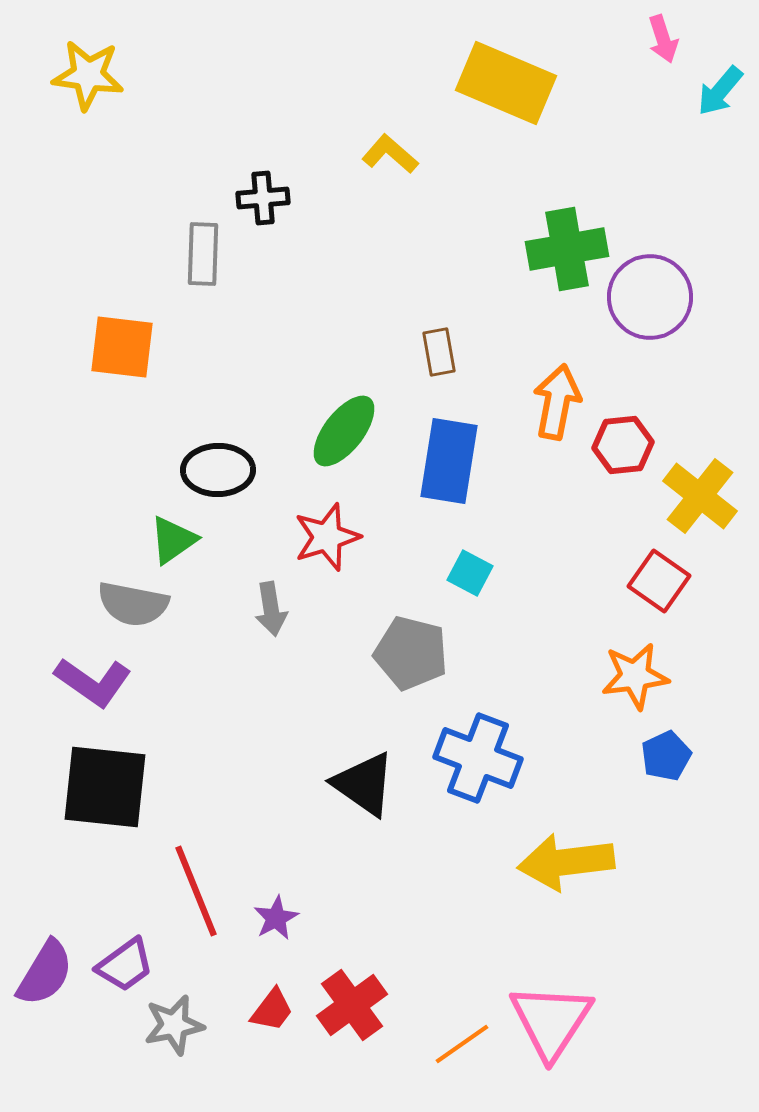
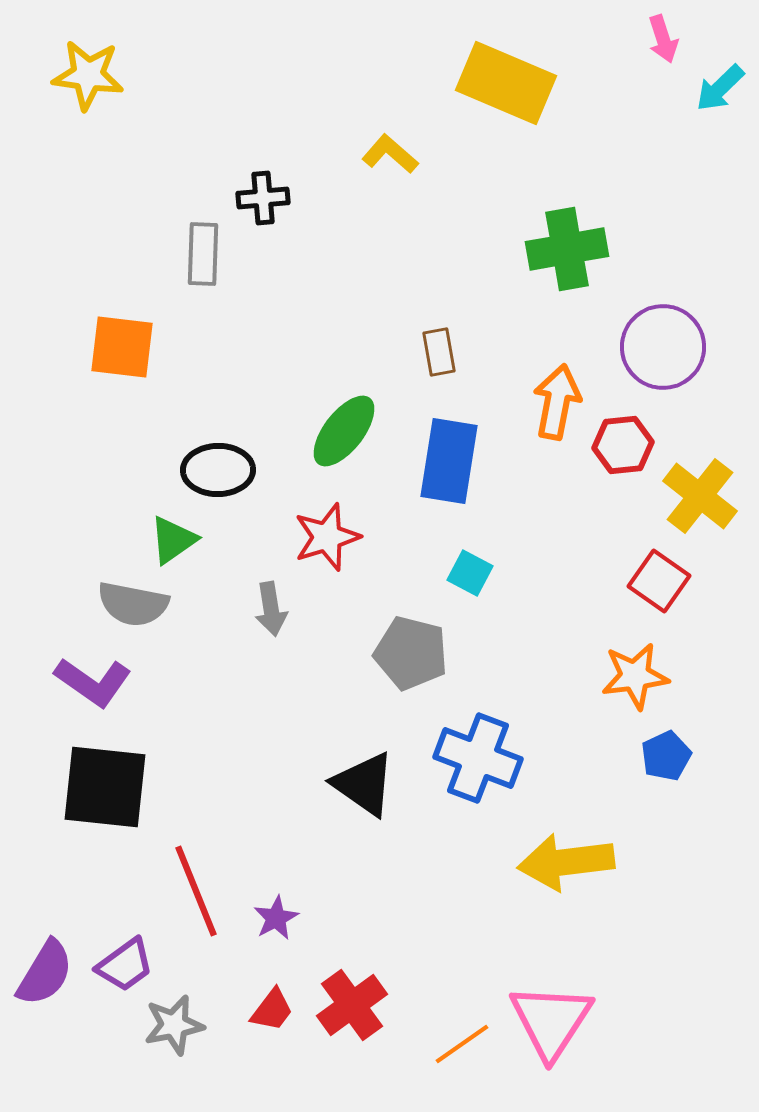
cyan arrow: moved 3 px up; rotated 6 degrees clockwise
purple circle: moved 13 px right, 50 px down
